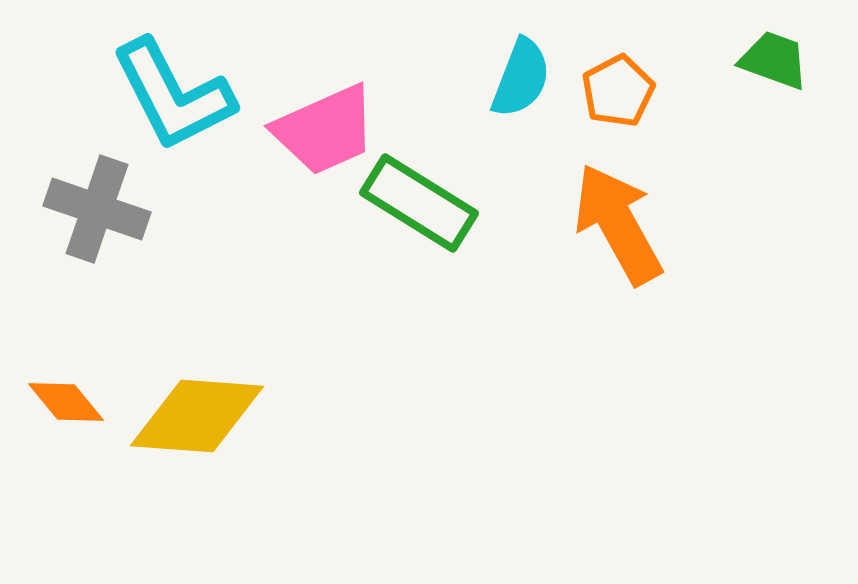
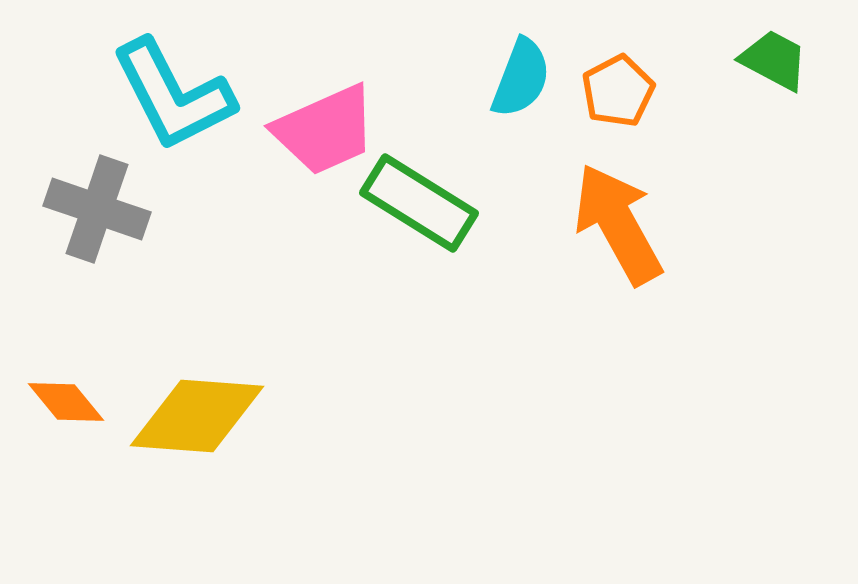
green trapezoid: rotated 8 degrees clockwise
